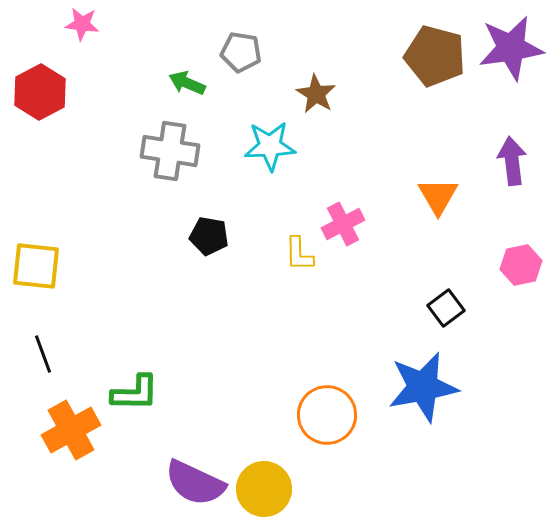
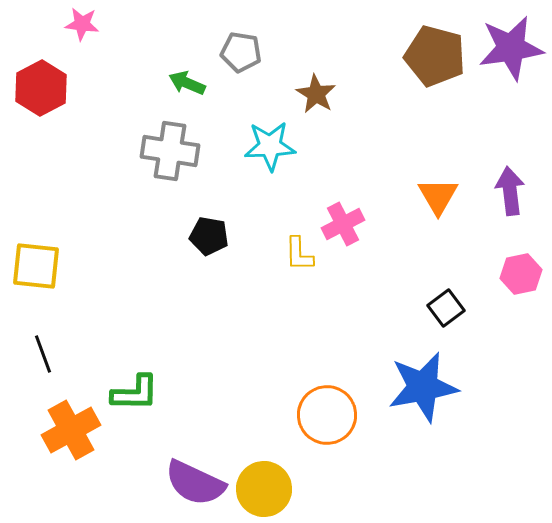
red hexagon: moved 1 px right, 4 px up
purple arrow: moved 2 px left, 30 px down
pink hexagon: moved 9 px down
